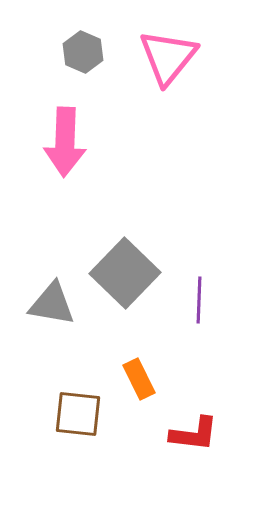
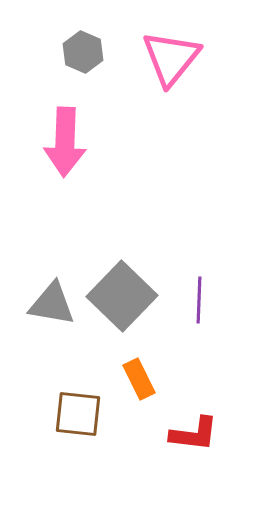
pink triangle: moved 3 px right, 1 px down
gray square: moved 3 px left, 23 px down
